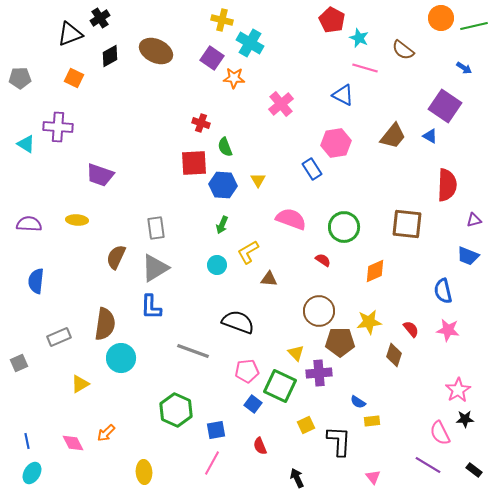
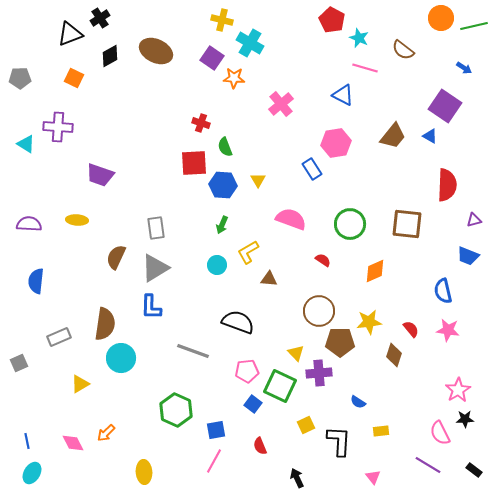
green circle at (344, 227): moved 6 px right, 3 px up
yellow rectangle at (372, 421): moved 9 px right, 10 px down
pink line at (212, 463): moved 2 px right, 2 px up
